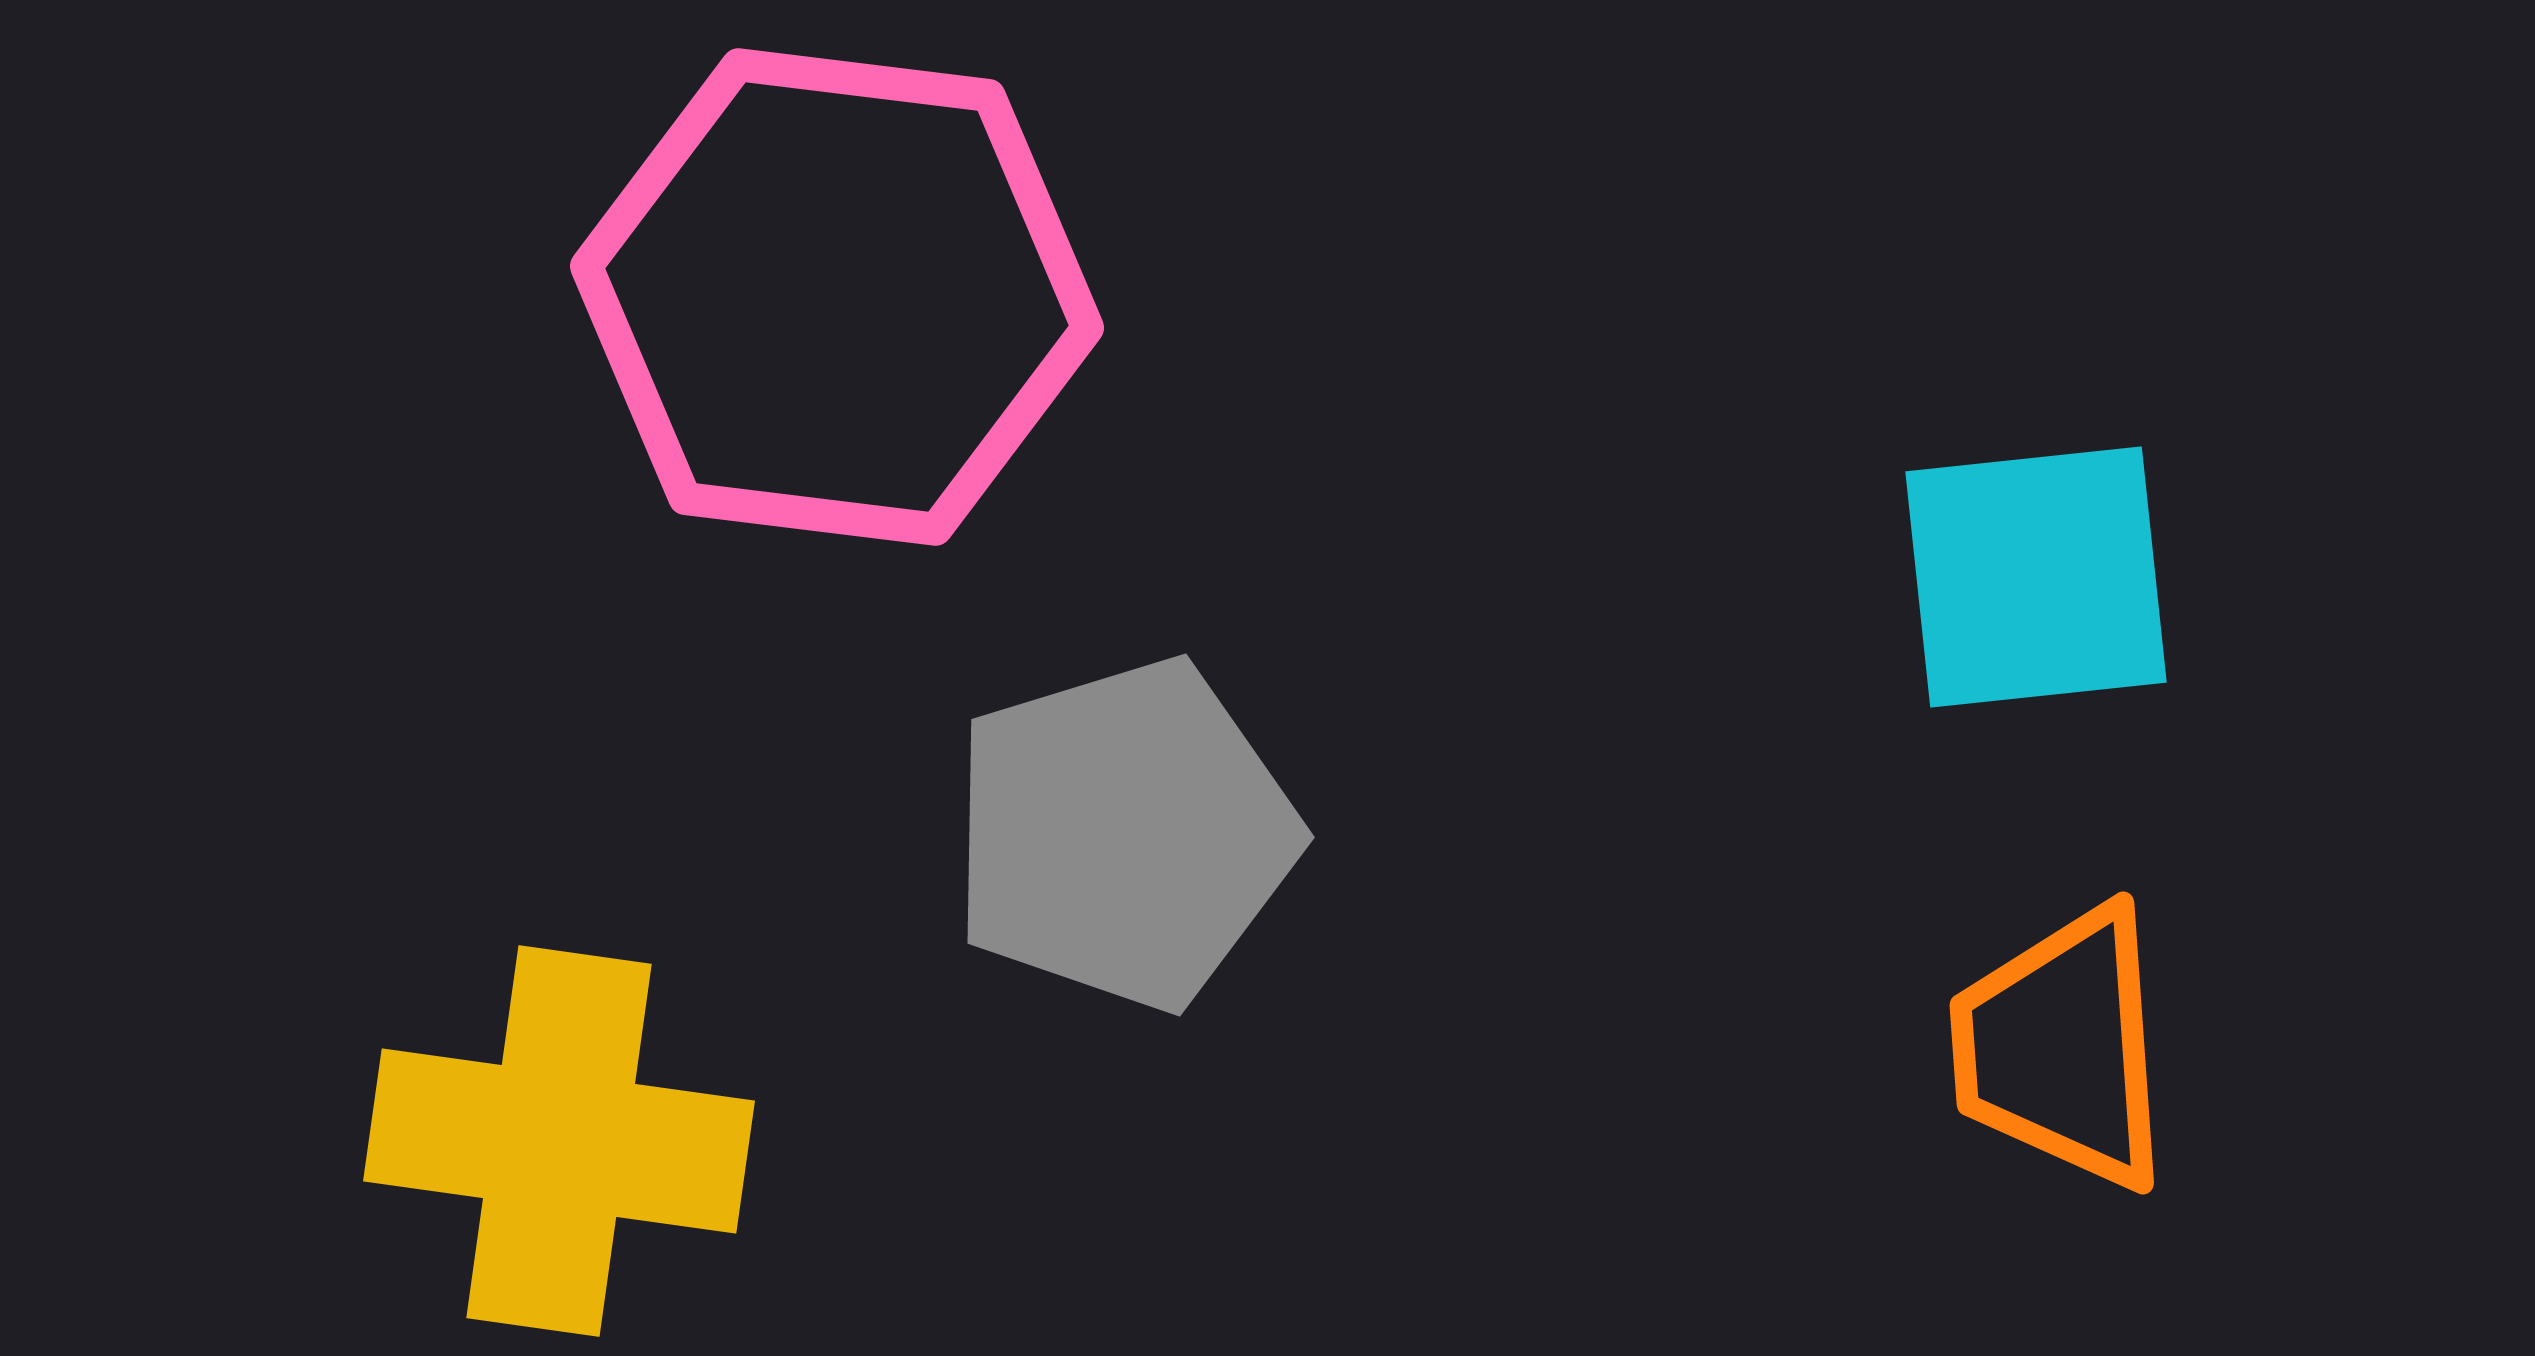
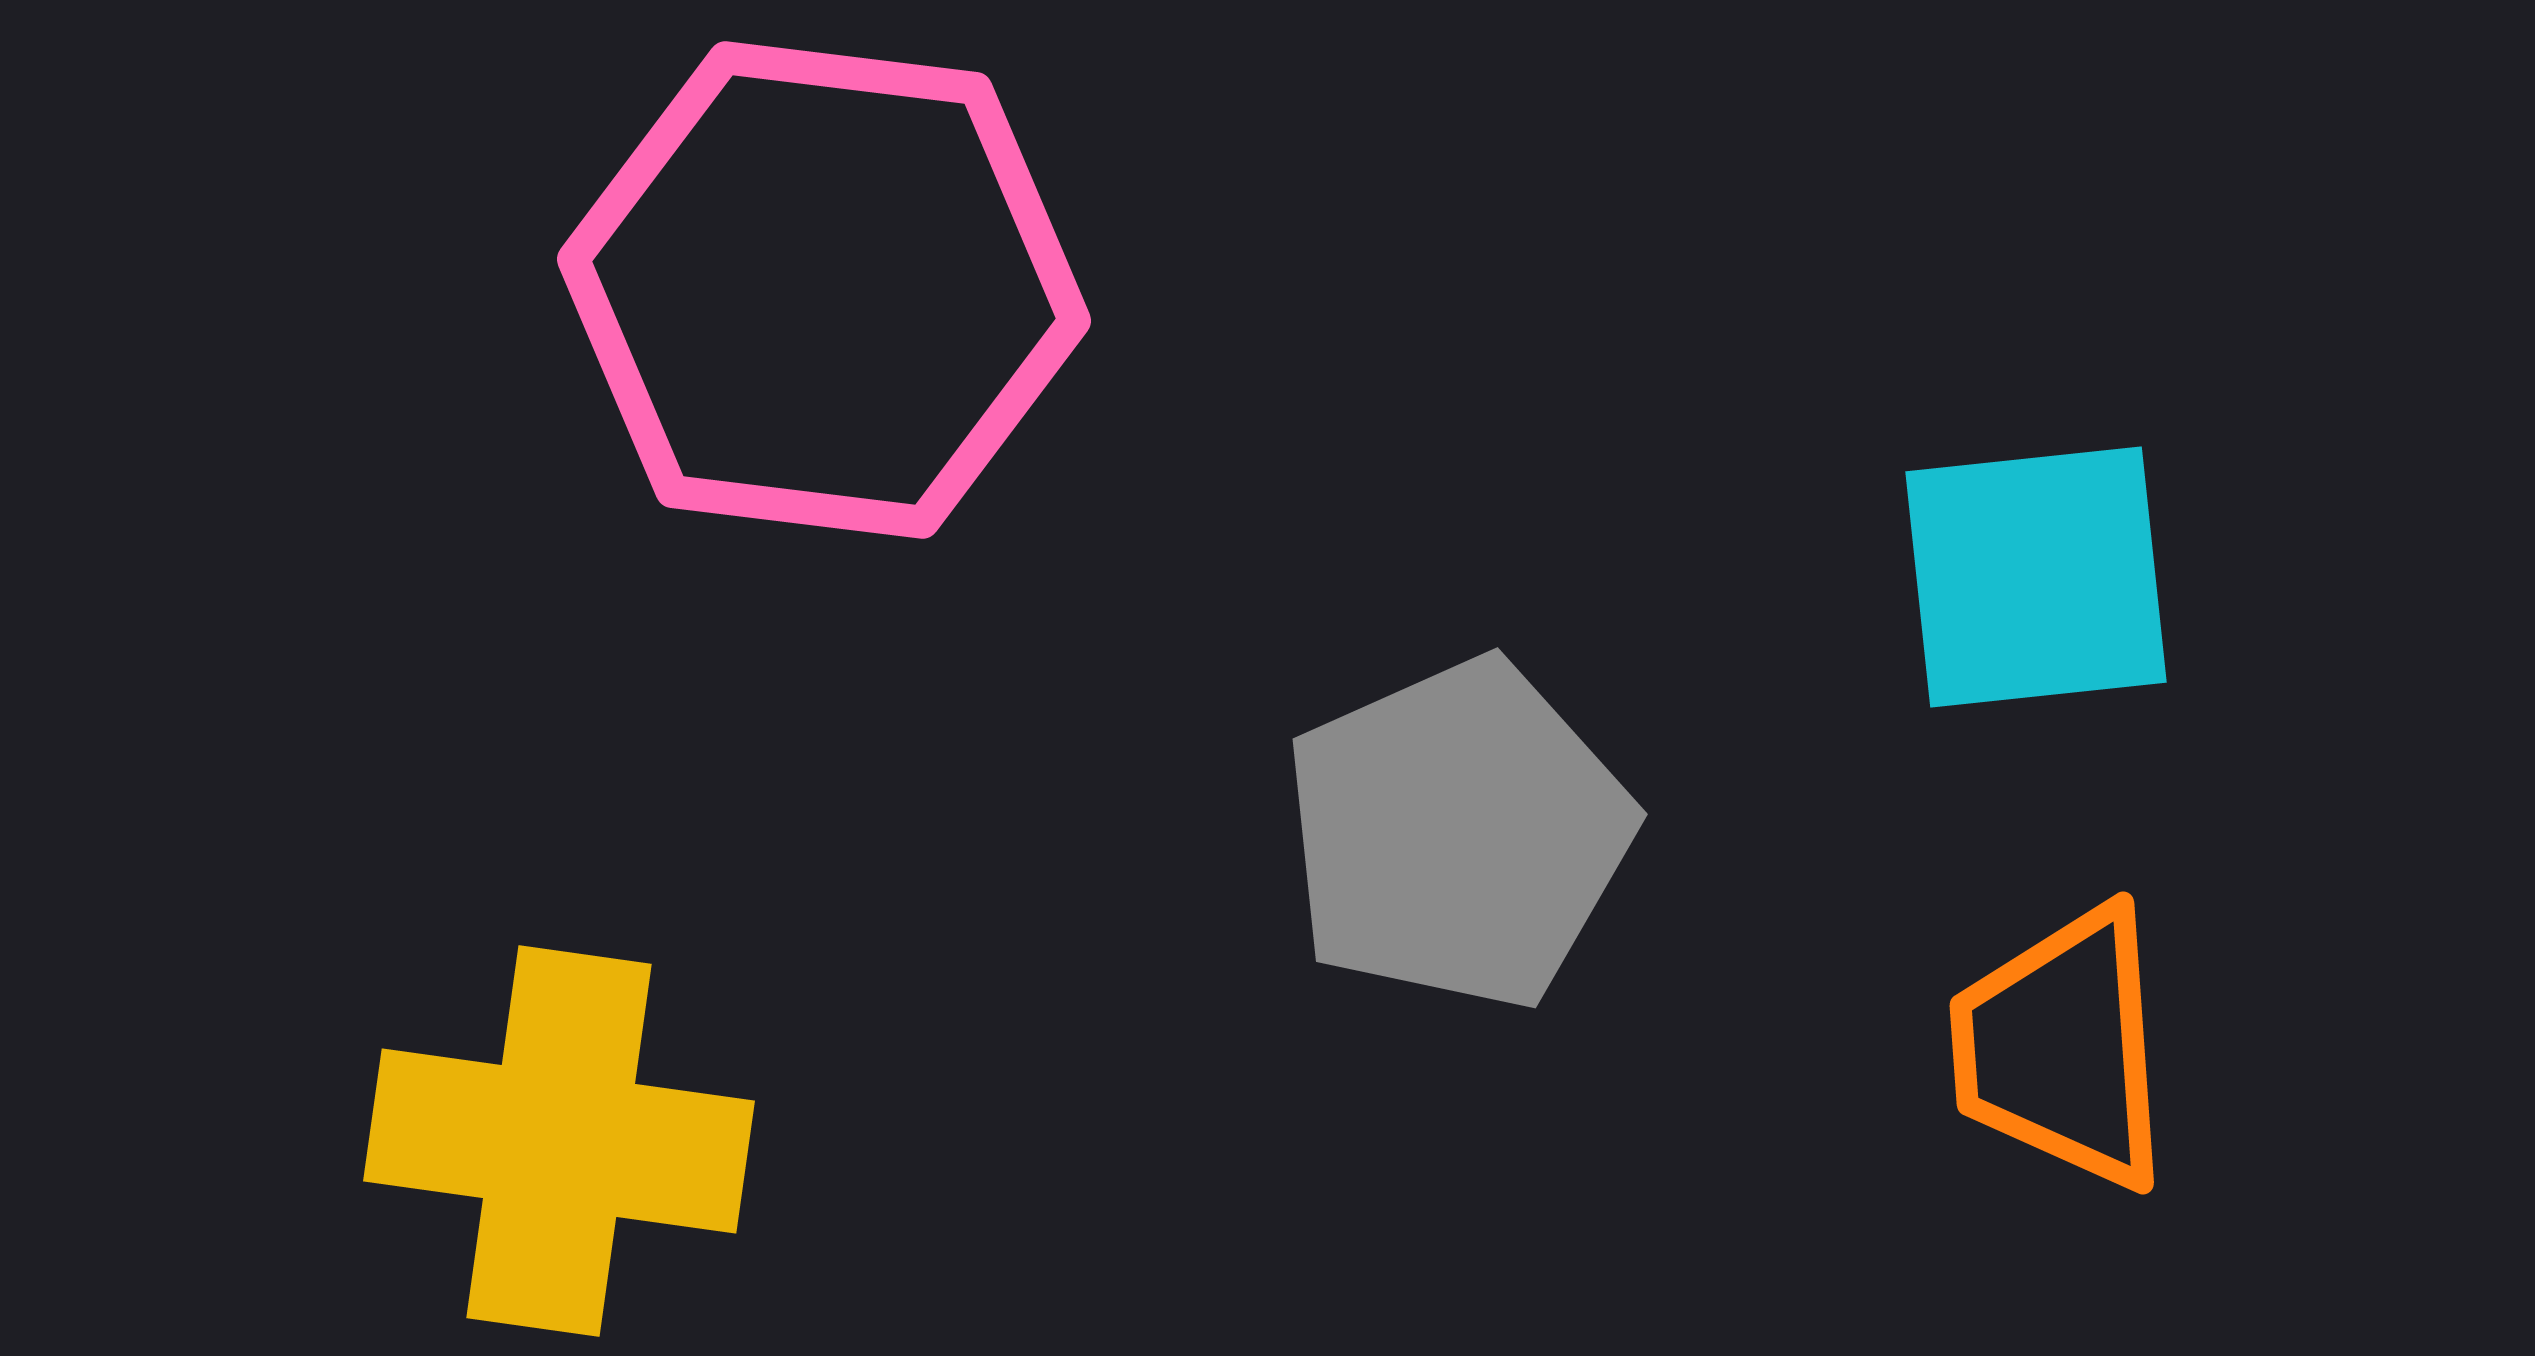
pink hexagon: moved 13 px left, 7 px up
gray pentagon: moved 334 px right; rotated 7 degrees counterclockwise
